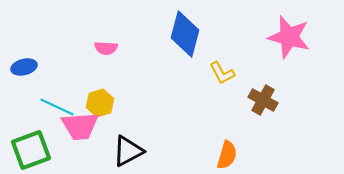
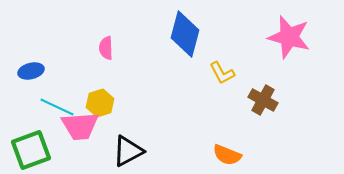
pink semicircle: rotated 85 degrees clockwise
blue ellipse: moved 7 px right, 4 px down
orange semicircle: rotated 96 degrees clockwise
